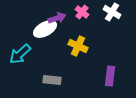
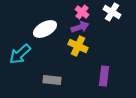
purple arrow: moved 23 px right, 9 px down
purple rectangle: moved 6 px left
